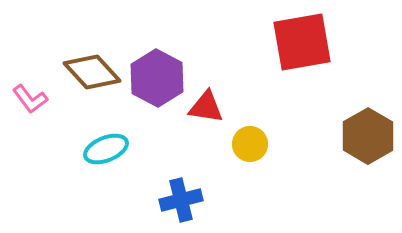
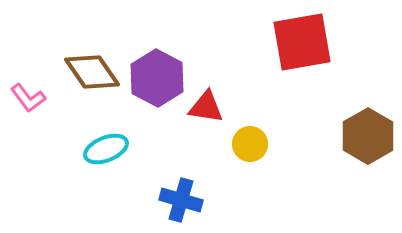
brown diamond: rotated 8 degrees clockwise
pink L-shape: moved 2 px left, 1 px up
blue cross: rotated 30 degrees clockwise
